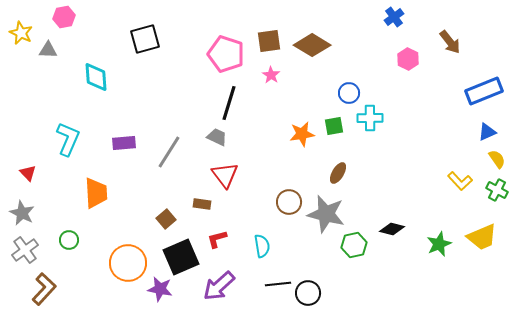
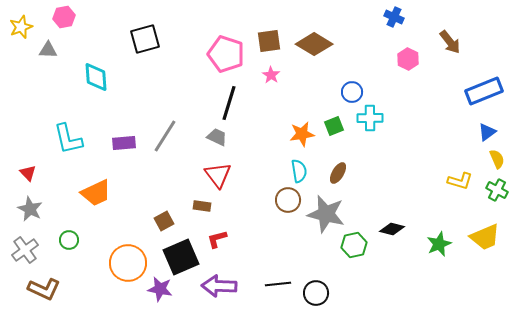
blue cross at (394, 17): rotated 30 degrees counterclockwise
yellow star at (21, 33): moved 6 px up; rotated 25 degrees clockwise
brown diamond at (312, 45): moved 2 px right, 1 px up
blue circle at (349, 93): moved 3 px right, 1 px up
green square at (334, 126): rotated 12 degrees counterclockwise
blue triangle at (487, 132): rotated 12 degrees counterclockwise
cyan L-shape at (68, 139): rotated 144 degrees clockwise
gray line at (169, 152): moved 4 px left, 16 px up
yellow semicircle at (497, 159): rotated 12 degrees clockwise
red triangle at (225, 175): moved 7 px left
yellow L-shape at (460, 181): rotated 30 degrees counterclockwise
orange trapezoid at (96, 193): rotated 68 degrees clockwise
brown circle at (289, 202): moved 1 px left, 2 px up
brown rectangle at (202, 204): moved 2 px down
gray star at (22, 213): moved 8 px right, 4 px up
brown square at (166, 219): moved 2 px left, 2 px down; rotated 12 degrees clockwise
yellow trapezoid at (482, 237): moved 3 px right
cyan semicircle at (262, 246): moved 37 px right, 75 px up
purple arrow at (219, 286): rotated 44 degrees clockwise
brown L-shape at (44, 289): rotated 72 degrees clockwise
black circle at (308, 293): moved 8 px right
